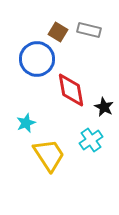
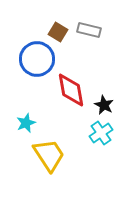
black star: moved 2 px up
cyan cross: moved 10 px right, 7 px up
